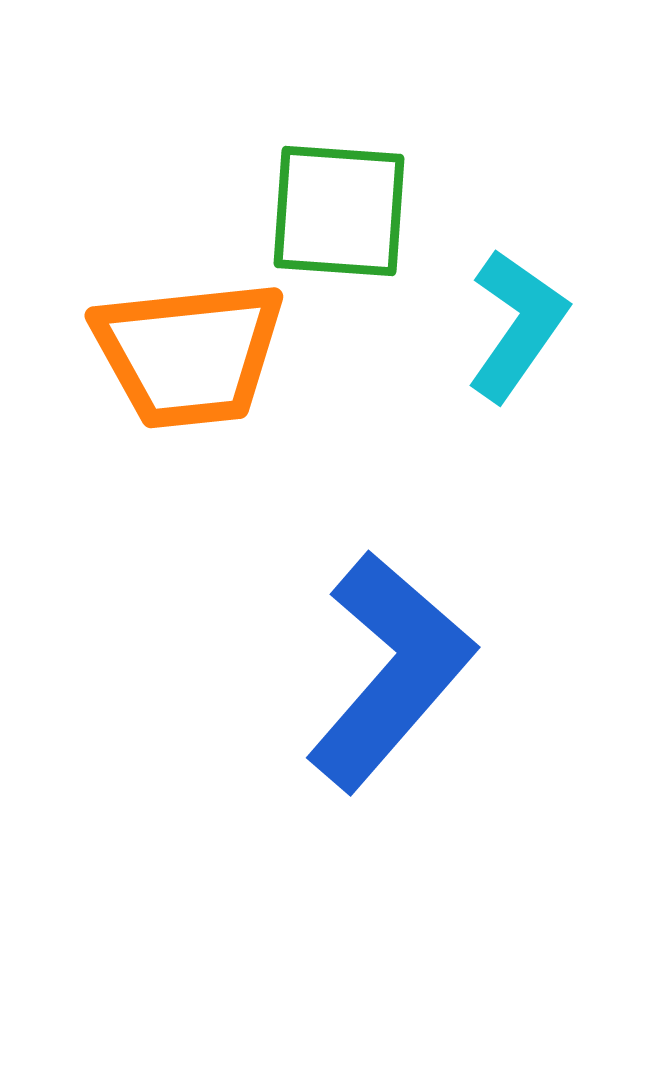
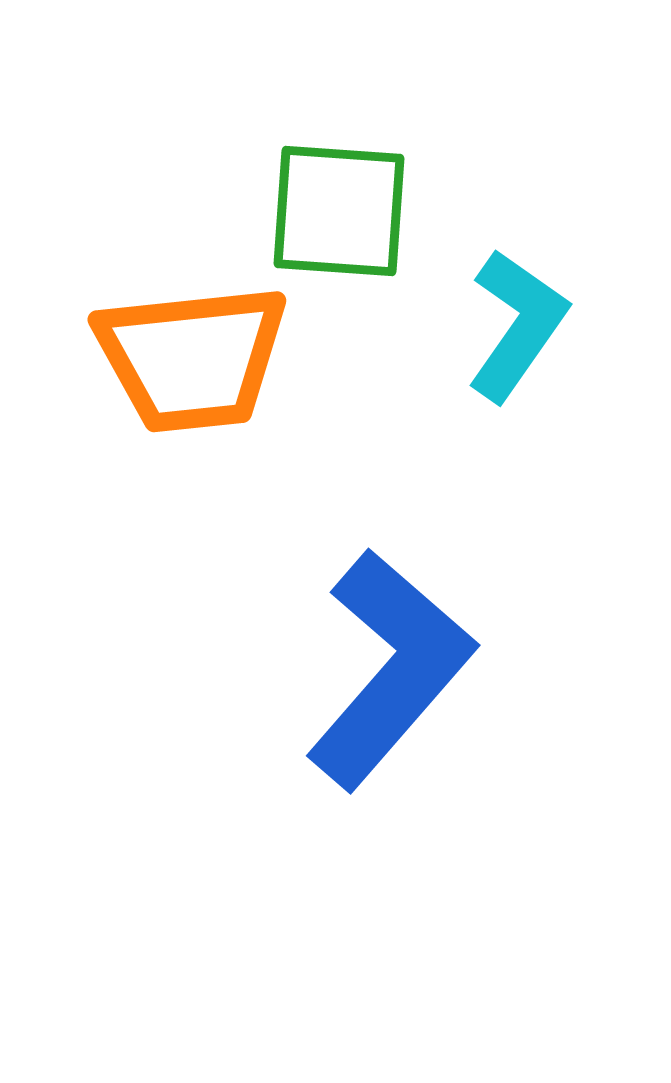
orange trapezoid: moved 3 px right, 4 px down
blue L-shape: moved 2 px up
